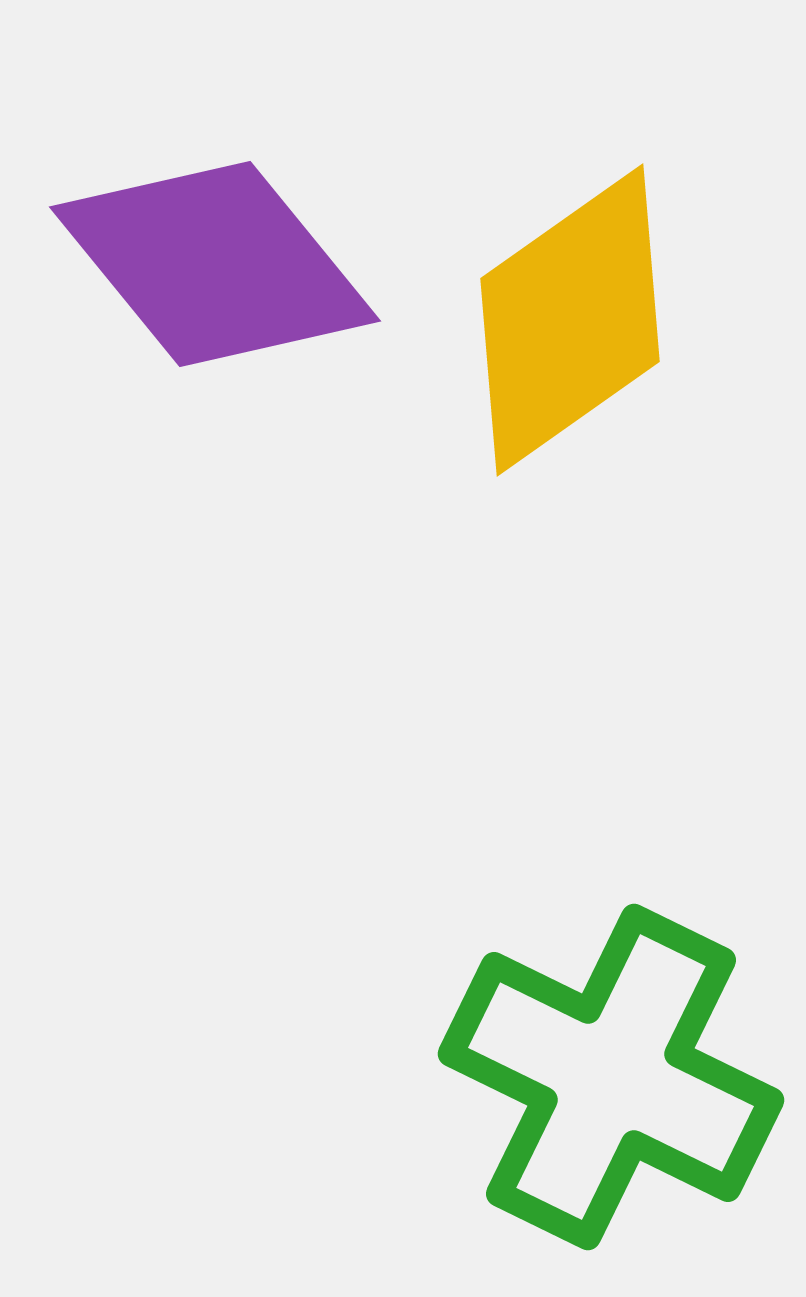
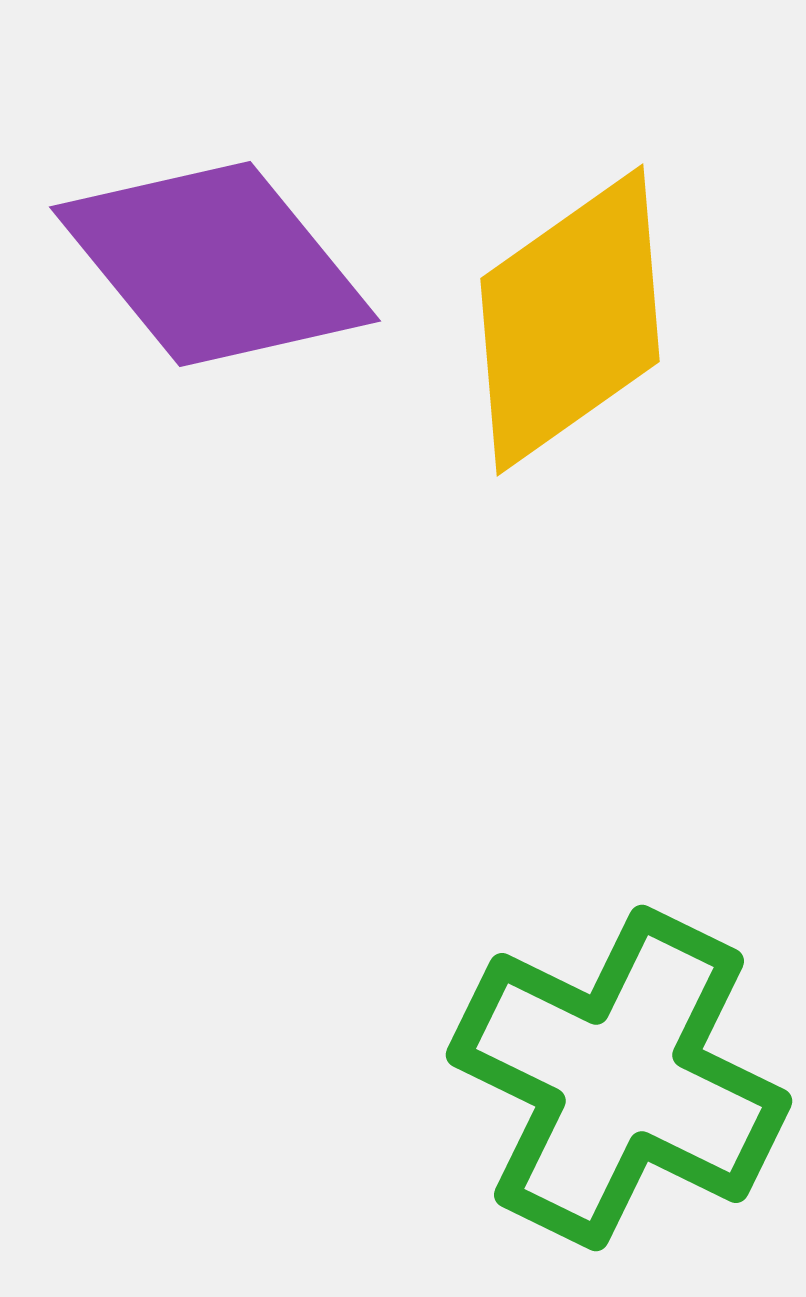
green cross: moved 8 px right, 1 px down
